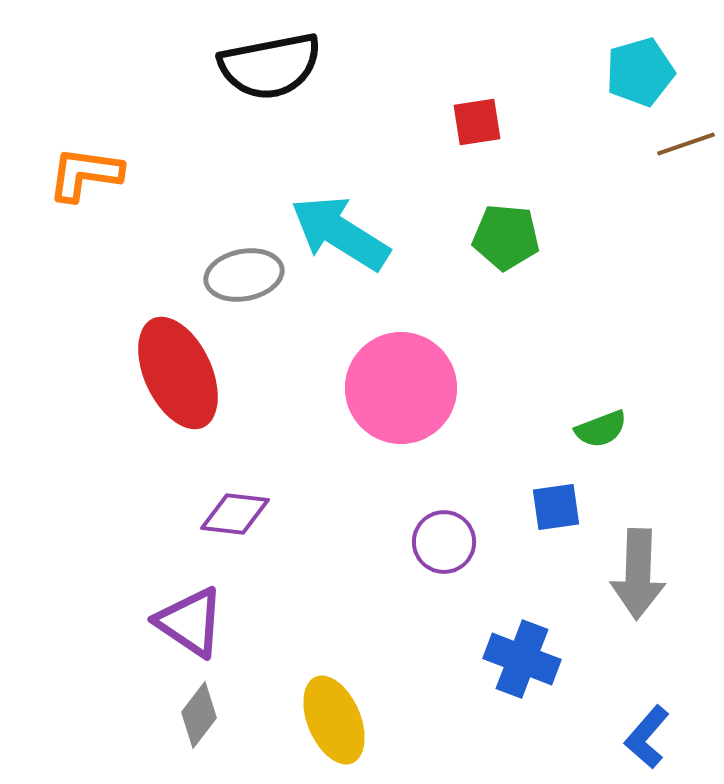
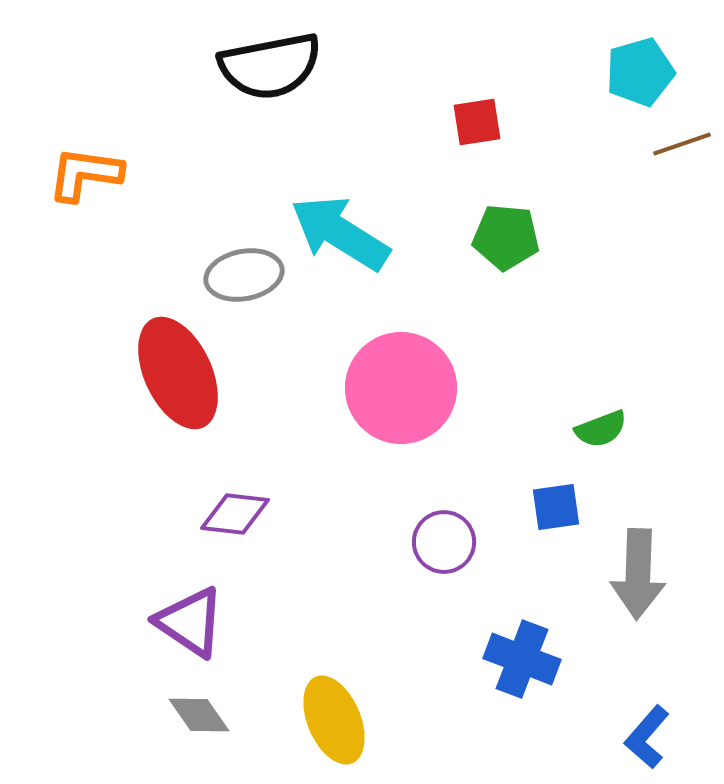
brown line: moved 4 px left
gray diamond: rotated 72 degrees counterclockwise
